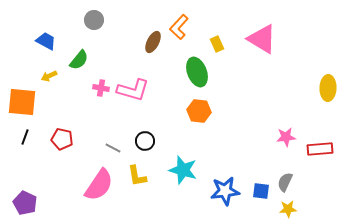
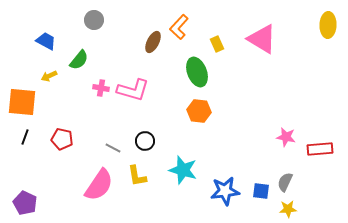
yellow ellipse: moved 63 px up
pink star: rotated 18 degrees clockwise
